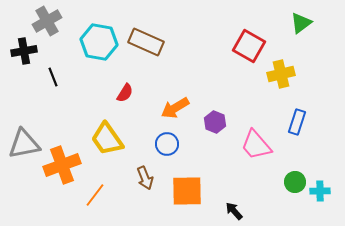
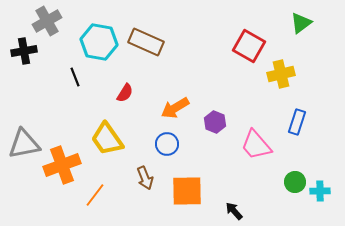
black line: moved 22 px right
